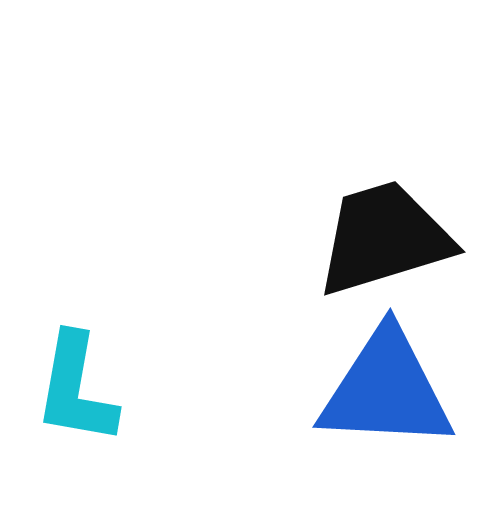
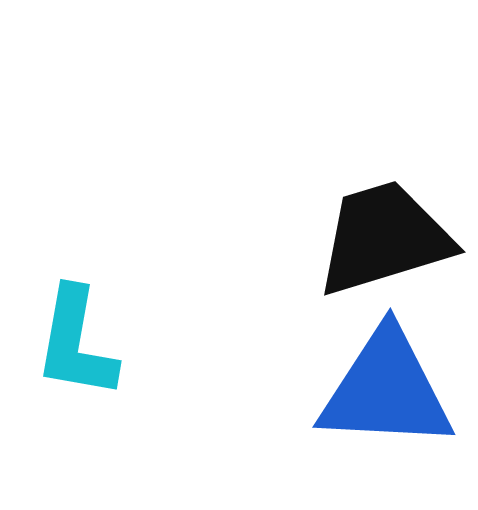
cyan L-shape: moved 46 px up
